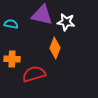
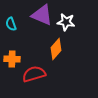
purple triangle: rotated 10 degrees clockwise
cyan semicircle: rotated 120 degrees counterclockwise
orange diamond: moved 1 px right, 1 px down; rotated 20 degrees clockwise
